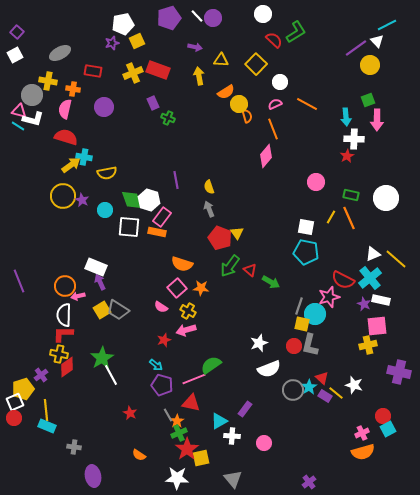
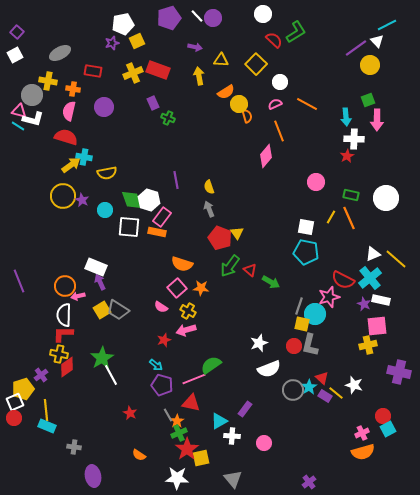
pink semicircle at (65, 109): moved 4 px right, 2 px down
orange line at (273, 129): moved 6 px right, 2 px down
